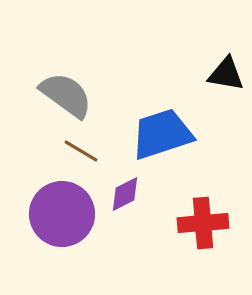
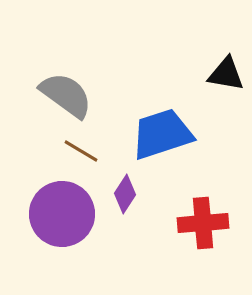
purple diamond: rotated 30 degrees counterclockwise
